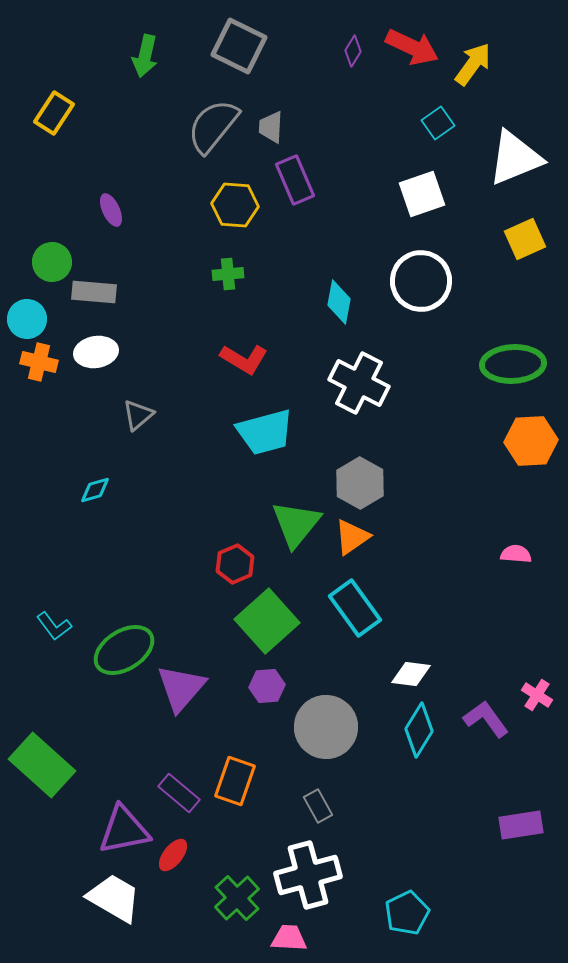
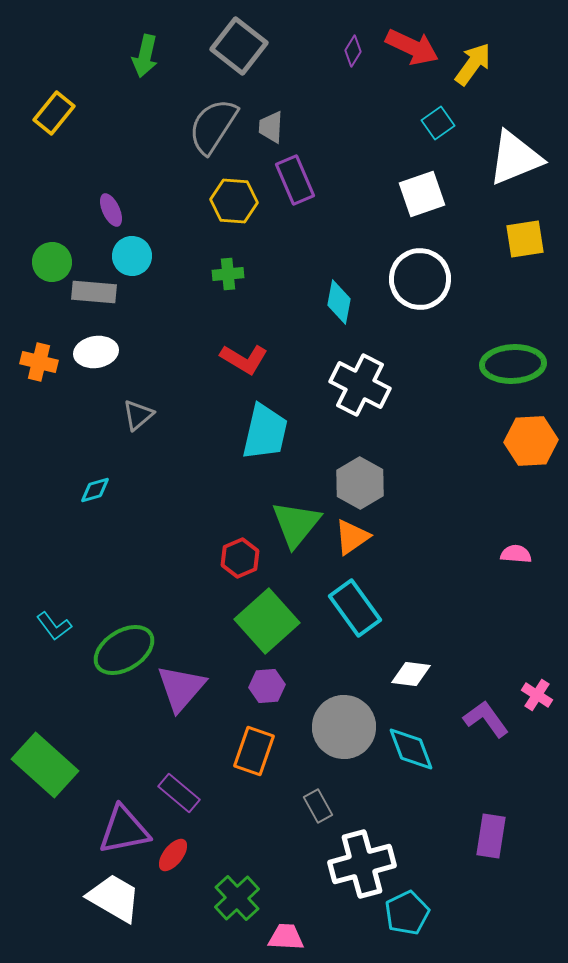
gray square at (239, 46): rotated 12 degrees clockwise
yellow rectangle at (54, 113): rotated 6 degrees clockwise
gray semicircle at (213, 126): rotated 6 degrees counterclockwise
yellow hexagon at (235, 205): moved 1 px left, 4 px up
yellow square at (525, 239): rotated 15 degrees clockwise
white circle at (421, 281): moved 1 px left, 2 px up
cyan circle at (27, 319): moved 105 px right, 63 px up
white cross at (359, 383): moved 1 px right, 2 px down
cyan trapezoid at (265, 432): rotated 62 degrees counterclockwise
red hexagon at (235, 564): moved 5 px right, 6 px up
gray circle at (326, 727): moved 18 px right
cyan diamond at (419, 730): moved 8 px left, 19 px down; rotated 52 degrees counterclockwise
green rectangle at (42, 765): moved 3 px right
orange rectangle at (235, 781): moved 19 px right, 30 px up
purple rectangle at (521, 825): moved 30 px left, 11 px down; rotated 72 degrees counterclockwise
white cross at (308, 875): moved 54 px right, 11 px up
pink trapezoid at (289, 938): moved 3 px left, 1 px up
